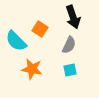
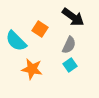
black arrow: rotated 35 degrees counterclockwise
cyan square: moved 5 px up; rotated 24 degrees counterclockwise
